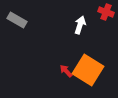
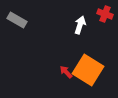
red cross: moved 1 px left, 2 px down
red arrow: moved 1 px down
